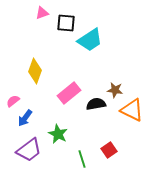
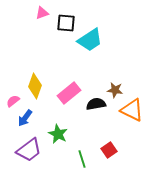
yellow diamond: moved 15 px down
